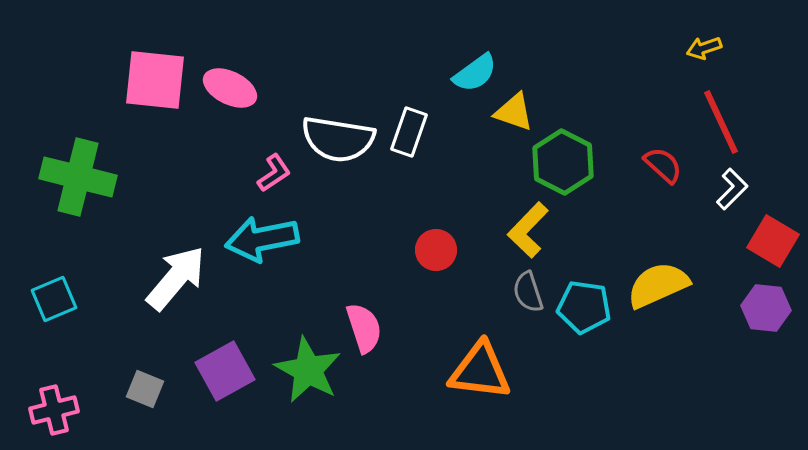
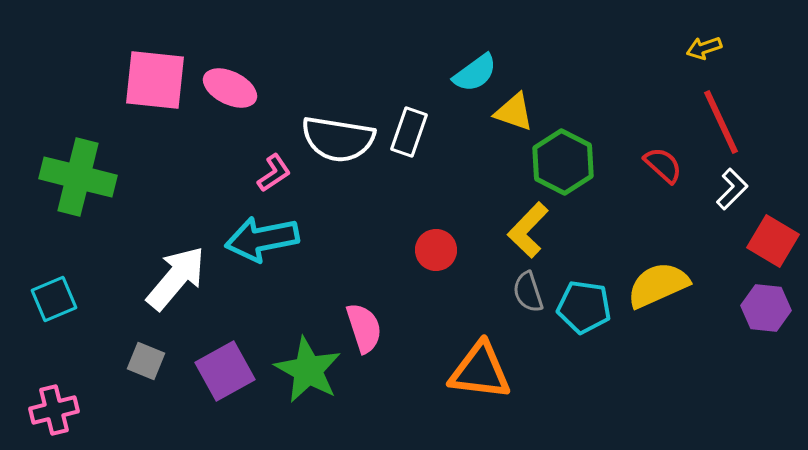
gray square: moved 1 px right, 28 px up
